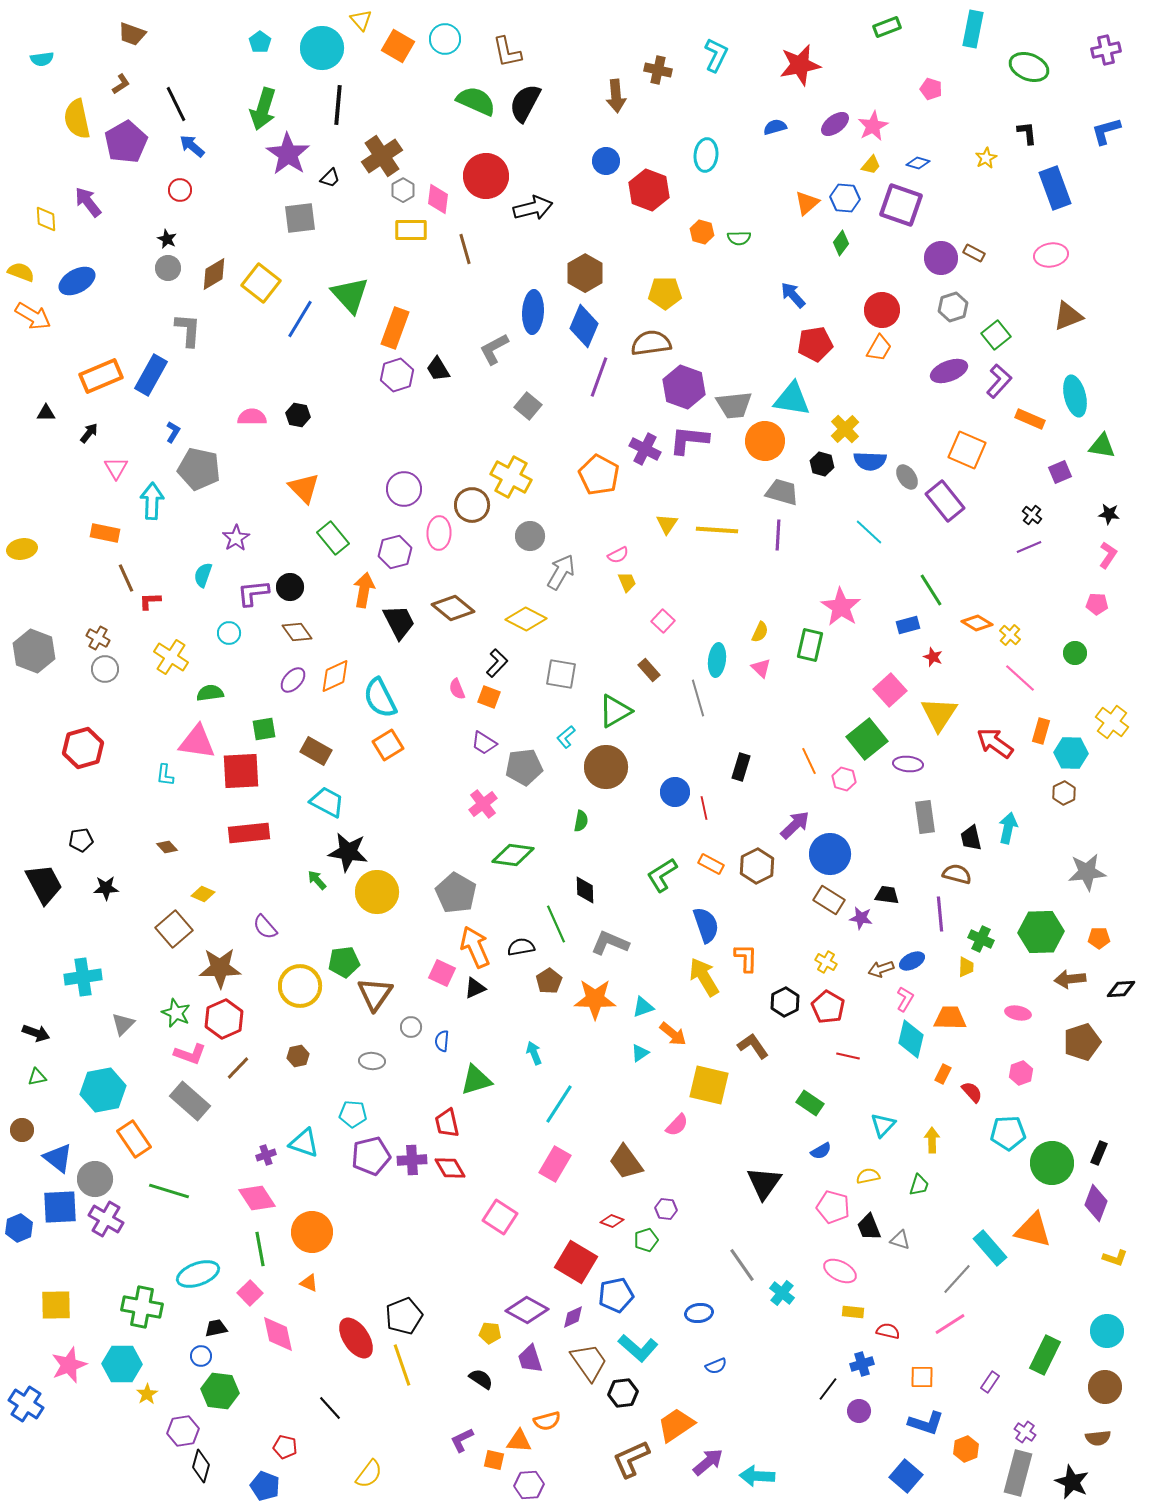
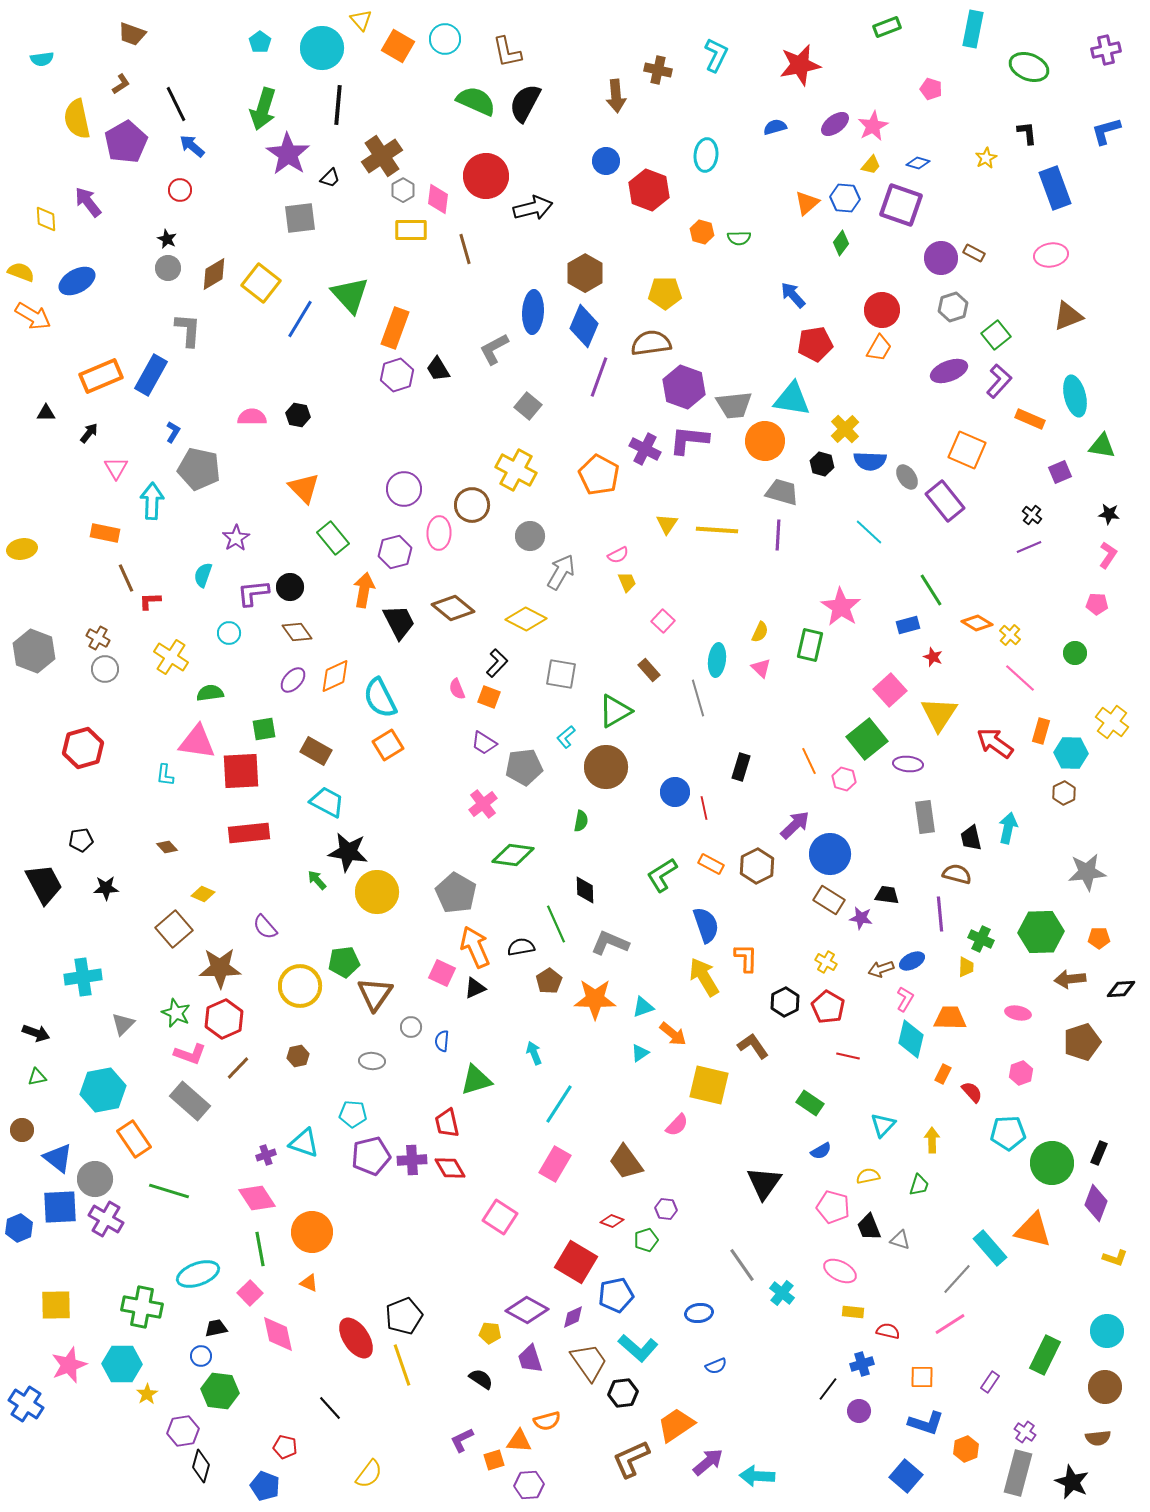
yellow cross at (511, 477): moved 5 px right, 7 px up
orange square at (494, 1460): rotated 30 degrees counterclockwise
